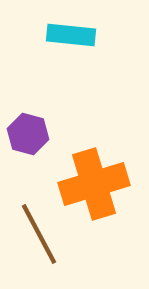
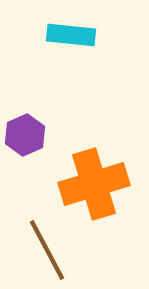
purple hexagon: moved 3 px left, 1 px down; rotated 21 degrees clockwise
brown line: moved 8 px right, 16 px down
